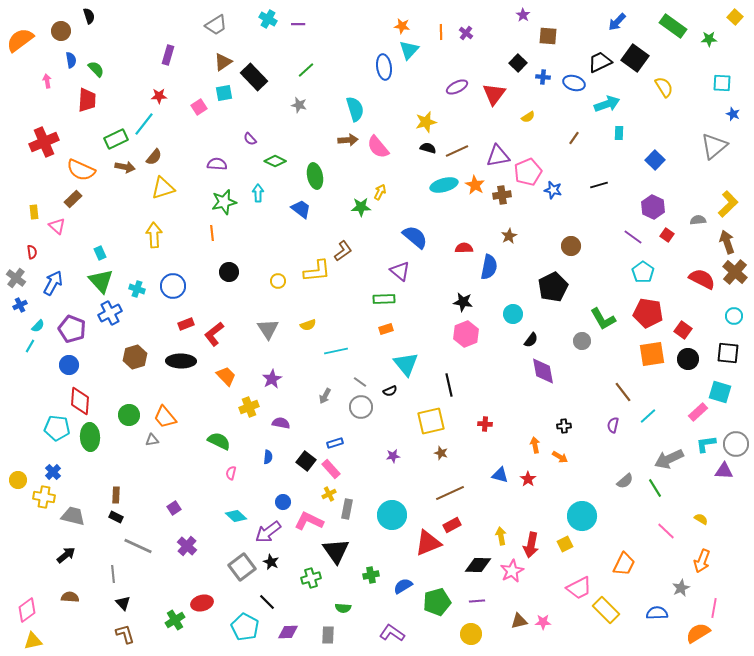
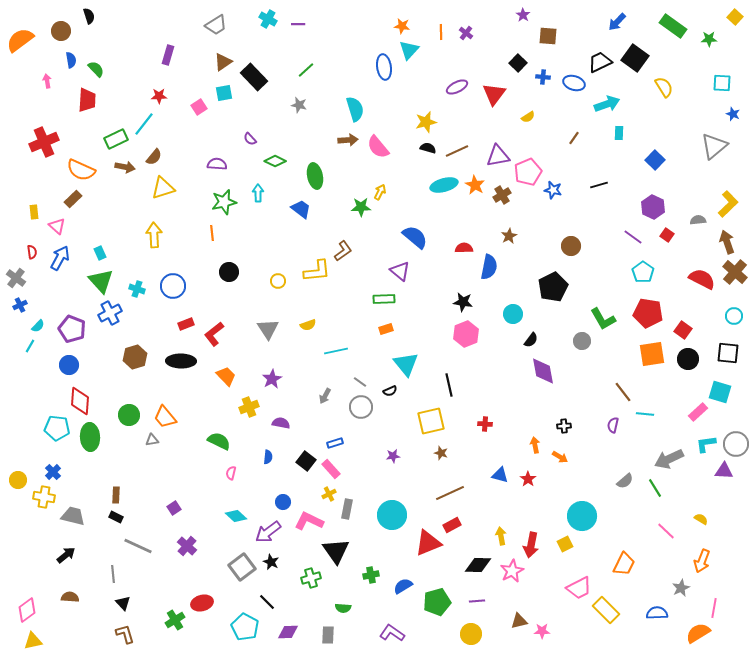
brown cross at (502, 195): rotated 24 degrees counterclockwise
blue arrow at (53, 283): moved 7 px right, 25 px up
cyan line at (648, 416): moved 3 px left, 2 px up; rotated 48 degrees clockwise
pink star at (543, 622): moved 1 px left, 9 px down
